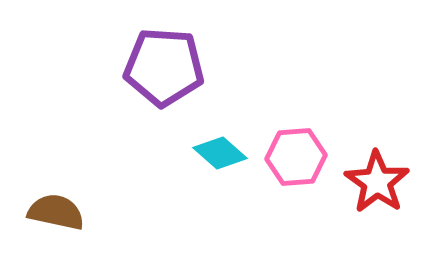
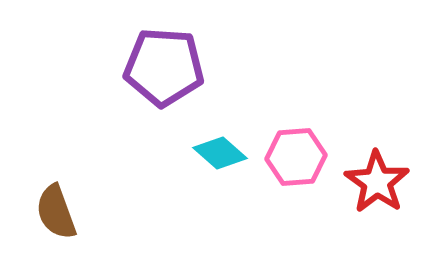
brown semicircle: rotated 122 degrees counterclockwise
